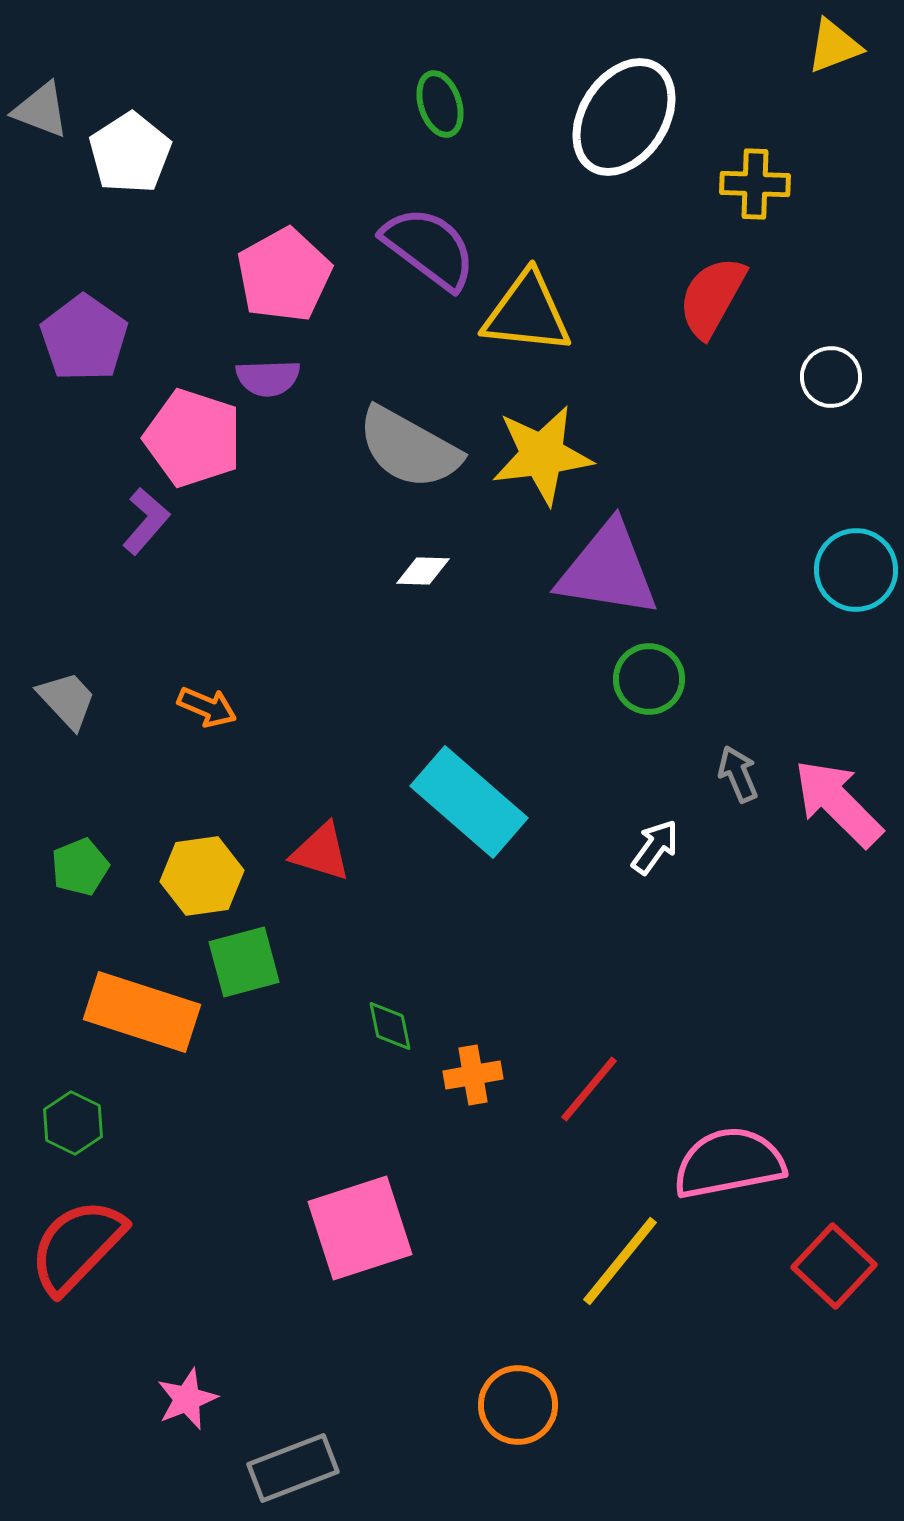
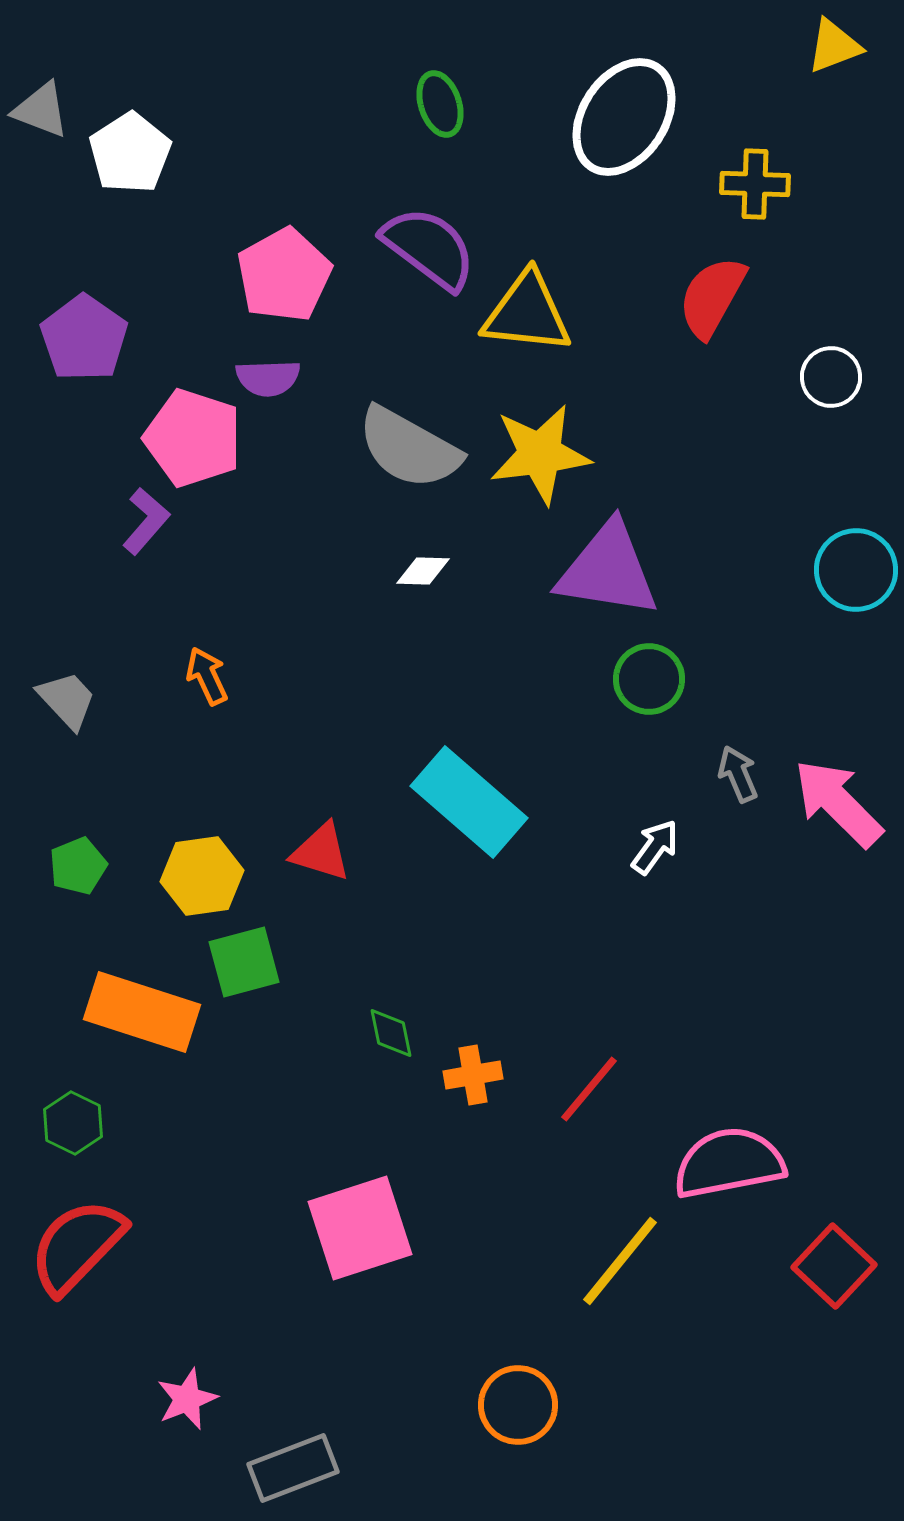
yellow star at (542, 455): moved 2 px left, 1 px up
orange arrow at (207, 707): moved 31 px up; rotated 138 degrees counterclockwise
green pentagon at (80, 867): moved 2 px left, 1 px up
green diamond at (390, 1026): moved 1 px right, 7 px down
